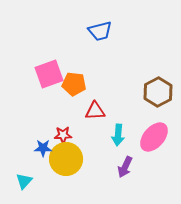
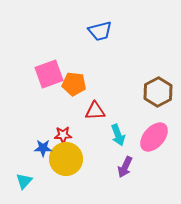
cyan arrow: rotated 25 degrees counterclockwise
